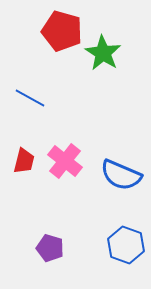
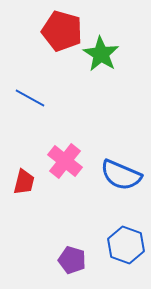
green star: moved 2 px left, 1 px down
red trapezoid: moved 21 px down
purple pentagon: moved 22 px right, 12 px down
